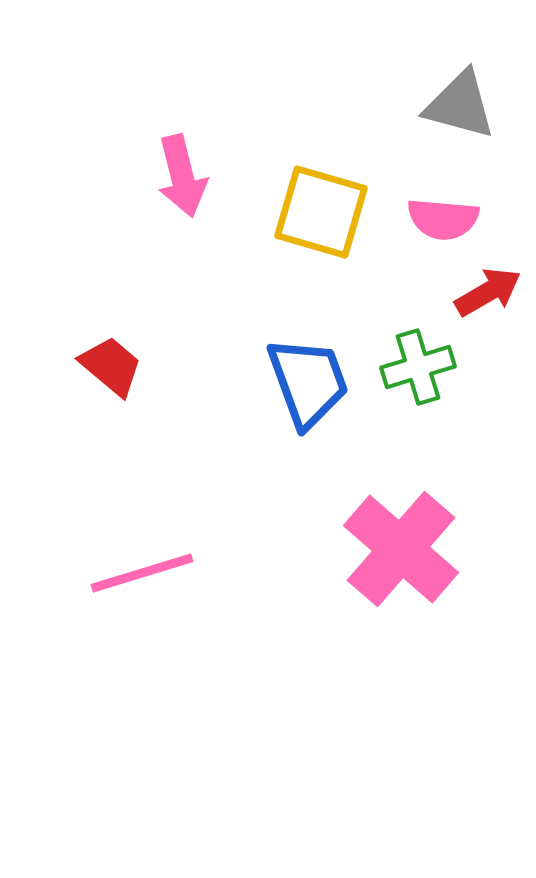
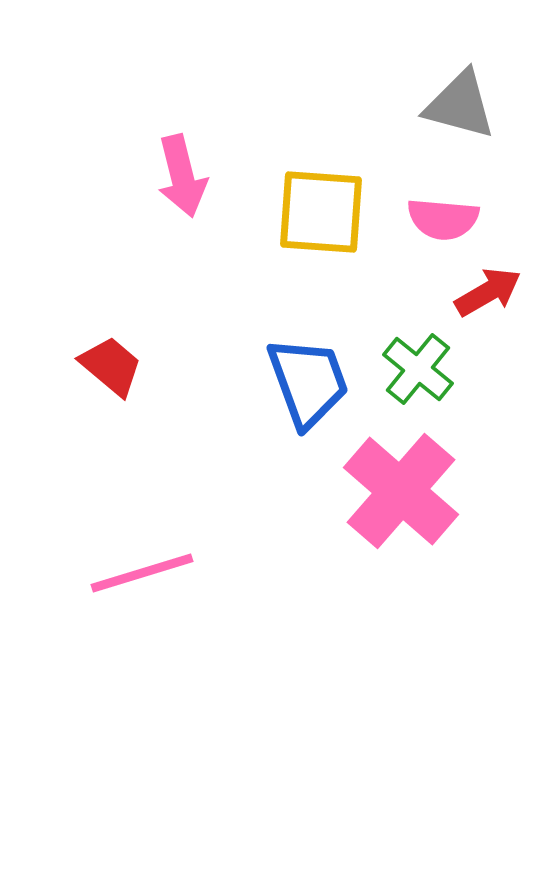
yellow square: rotated 12 degrees counterclockwise
green cross: moved 2 px down; rotated 34 degrees counterclockwise
pink cross: moved 58 px up
